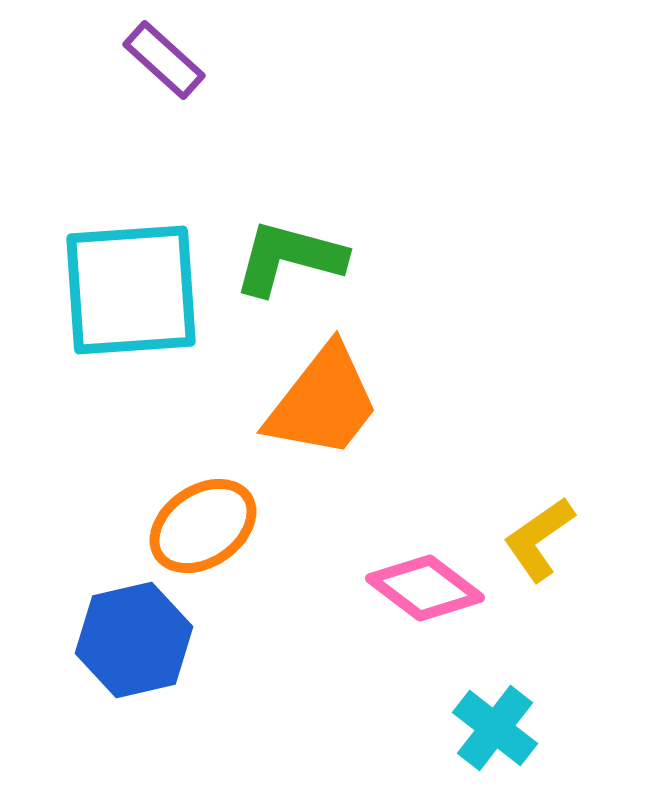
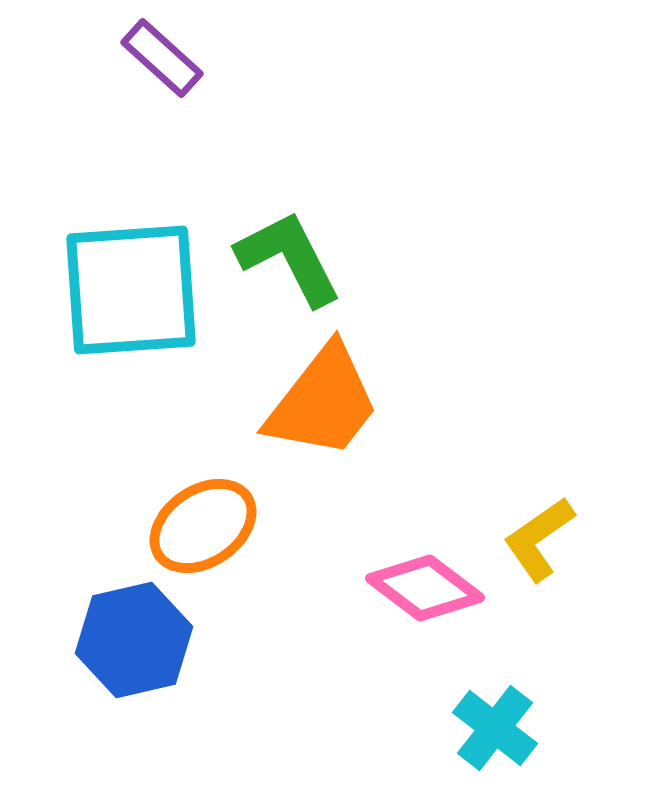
purple rectangle: moved 2 px left, 2 px up
green L-shape: rotated 48 degrees clockwise
